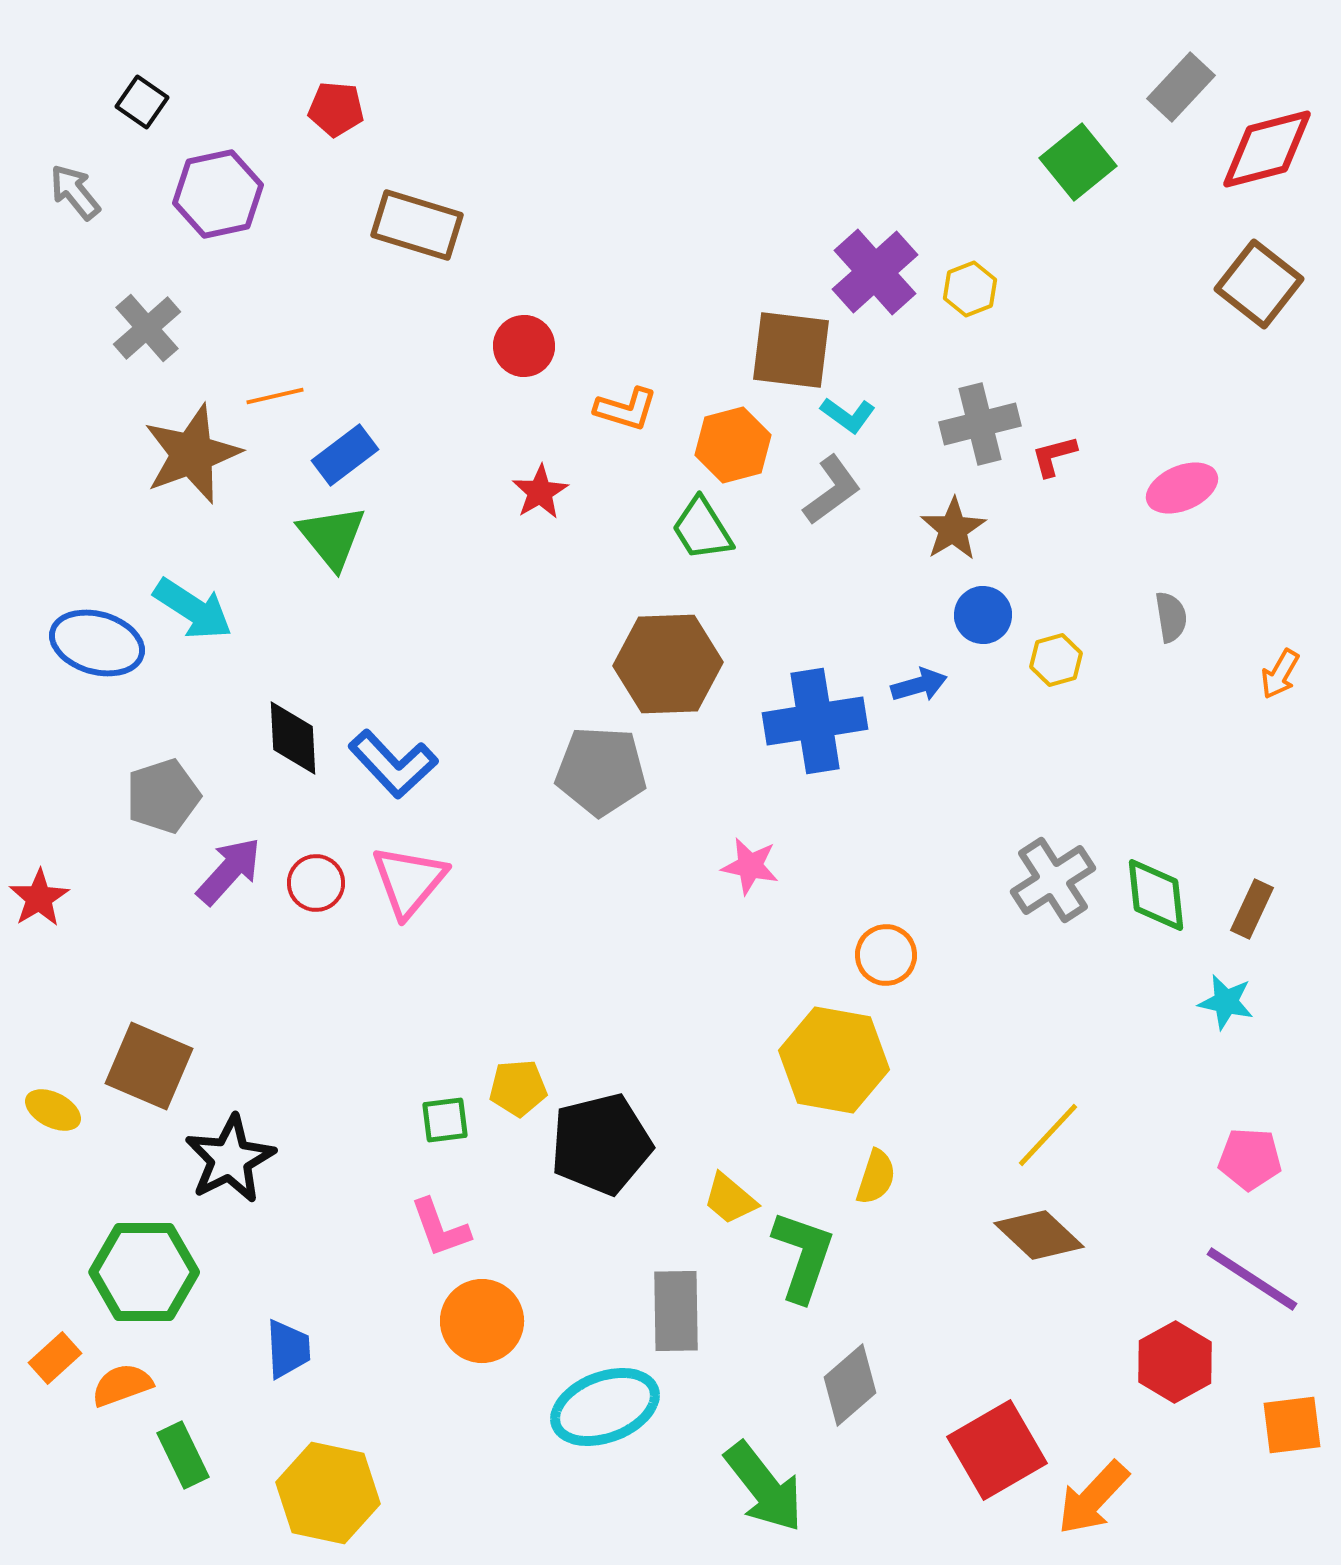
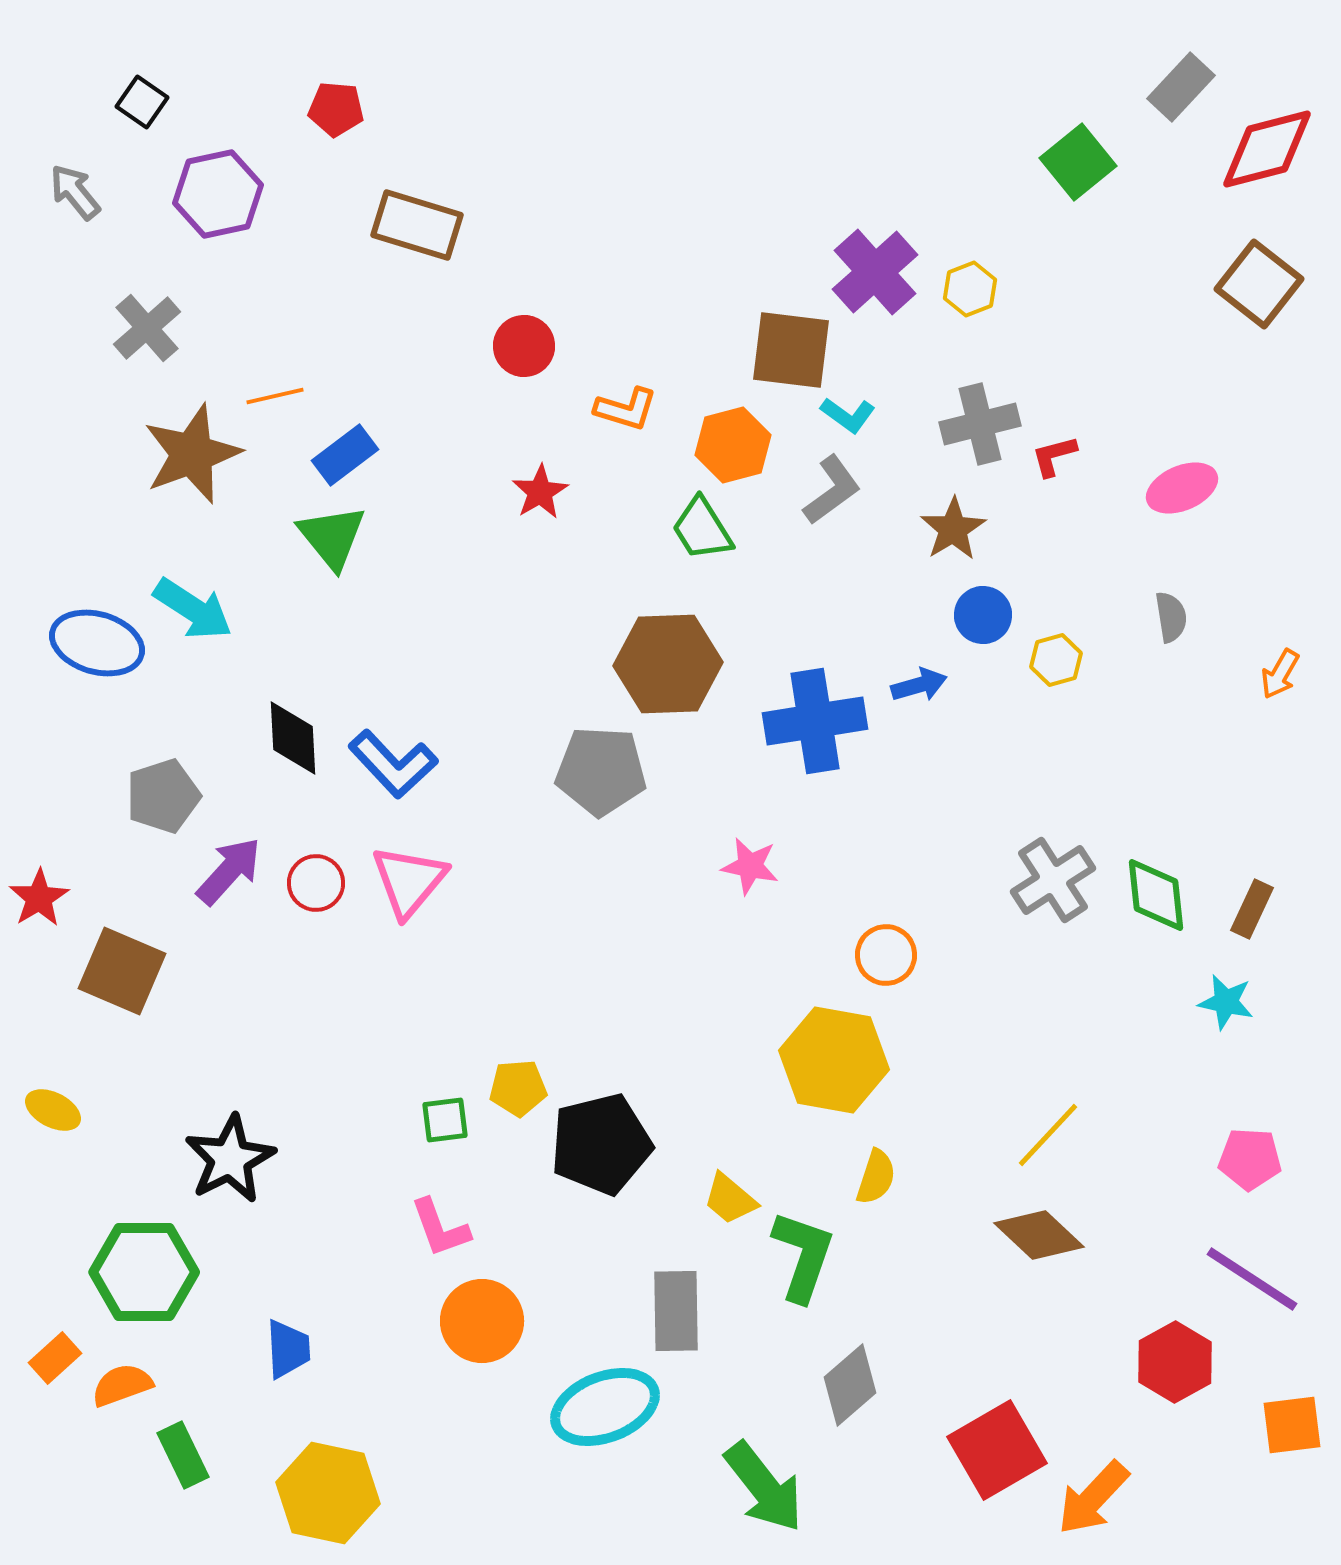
brown square at (149, 1066): moved 27 px left, 95 px up
